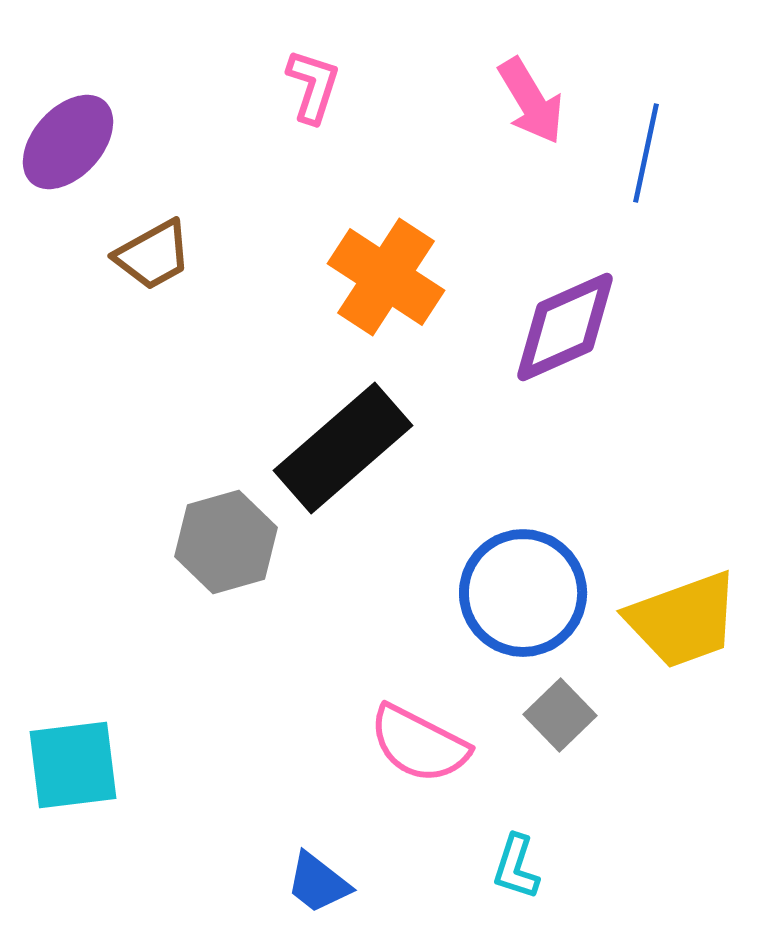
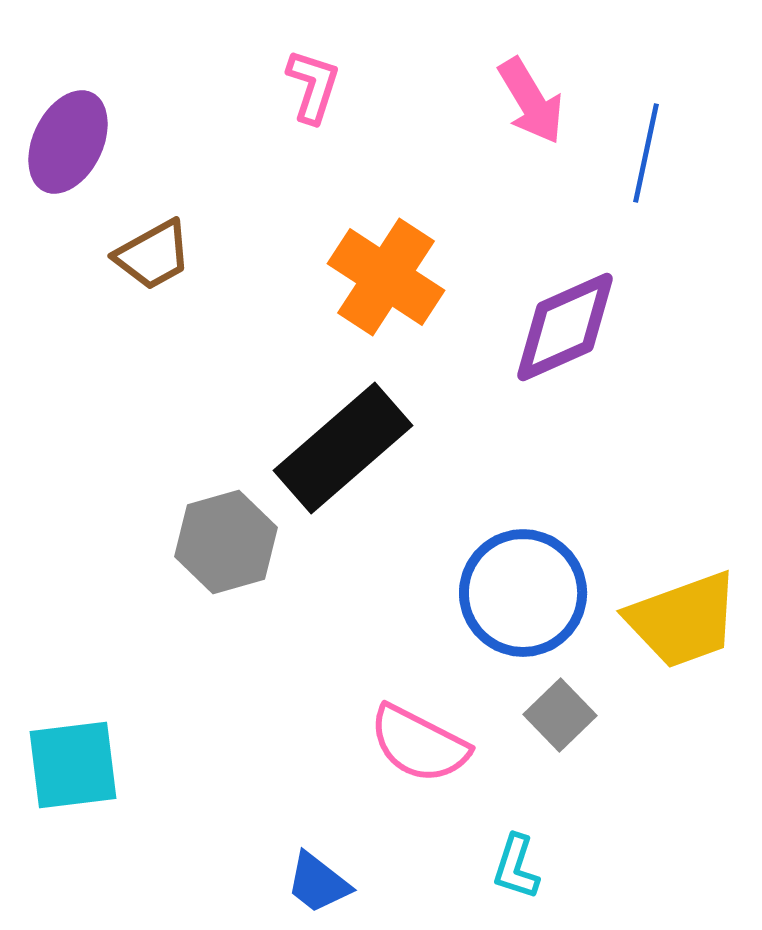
purple ellipse: rotated 16 degrees counterclockwise
